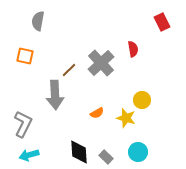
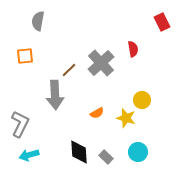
orange square: rotated 18 degrees counterclockwise
gray L-shape: moved 3 px left
